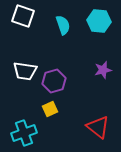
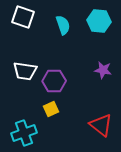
white square: moved 1 px down
purple star: rotated 24 degrees clockwise
purple hexagon: rotated 15 degrees clockwise
yellow square: moved 1 px right
red triangle: moved 3 px right, 2 px up
